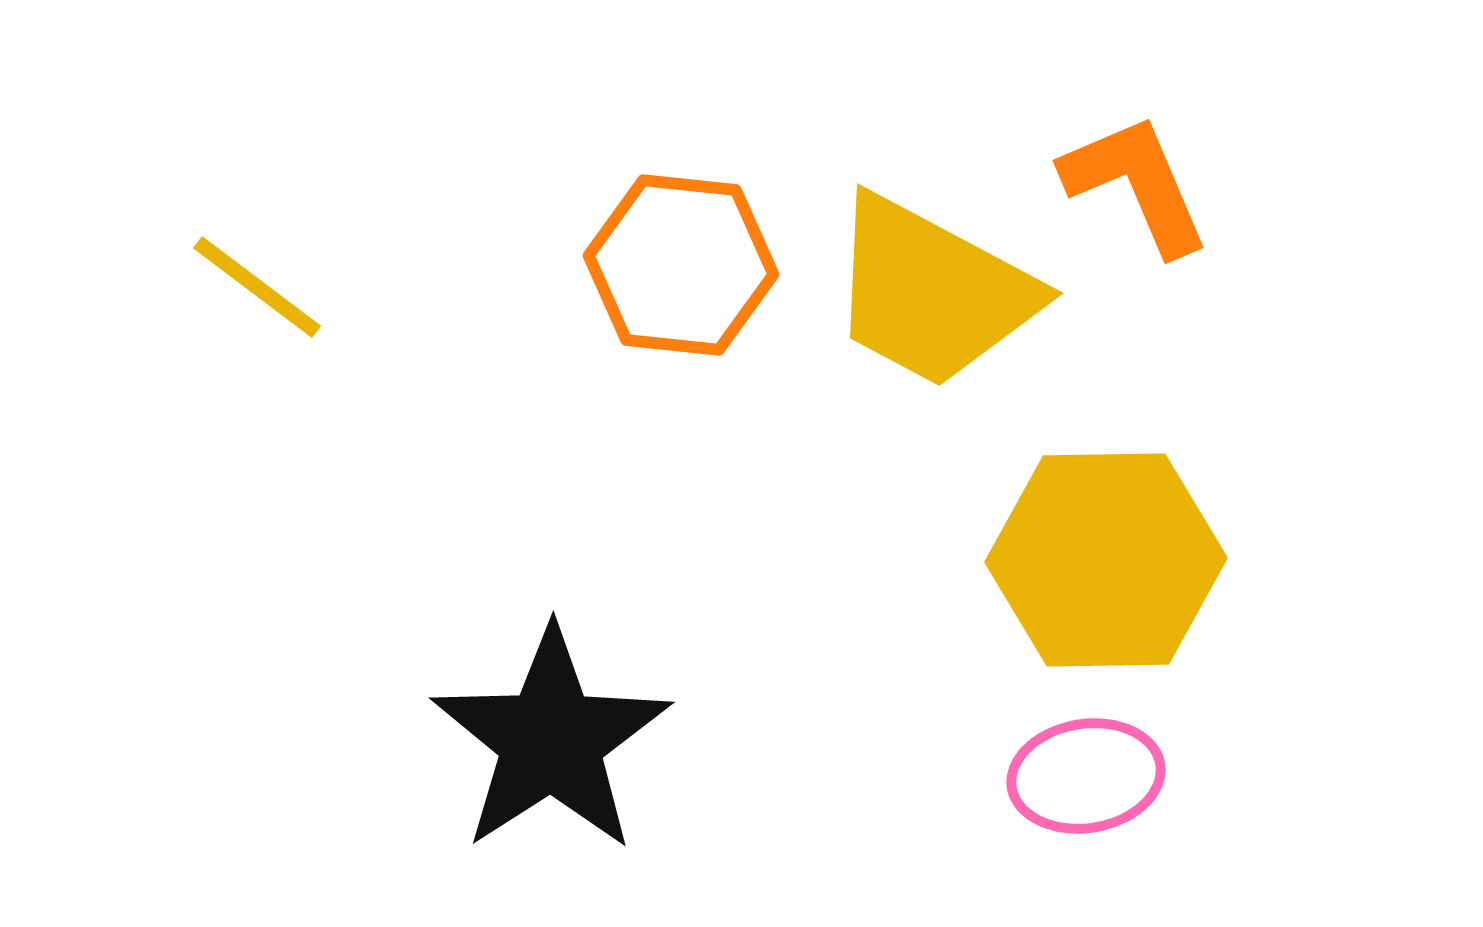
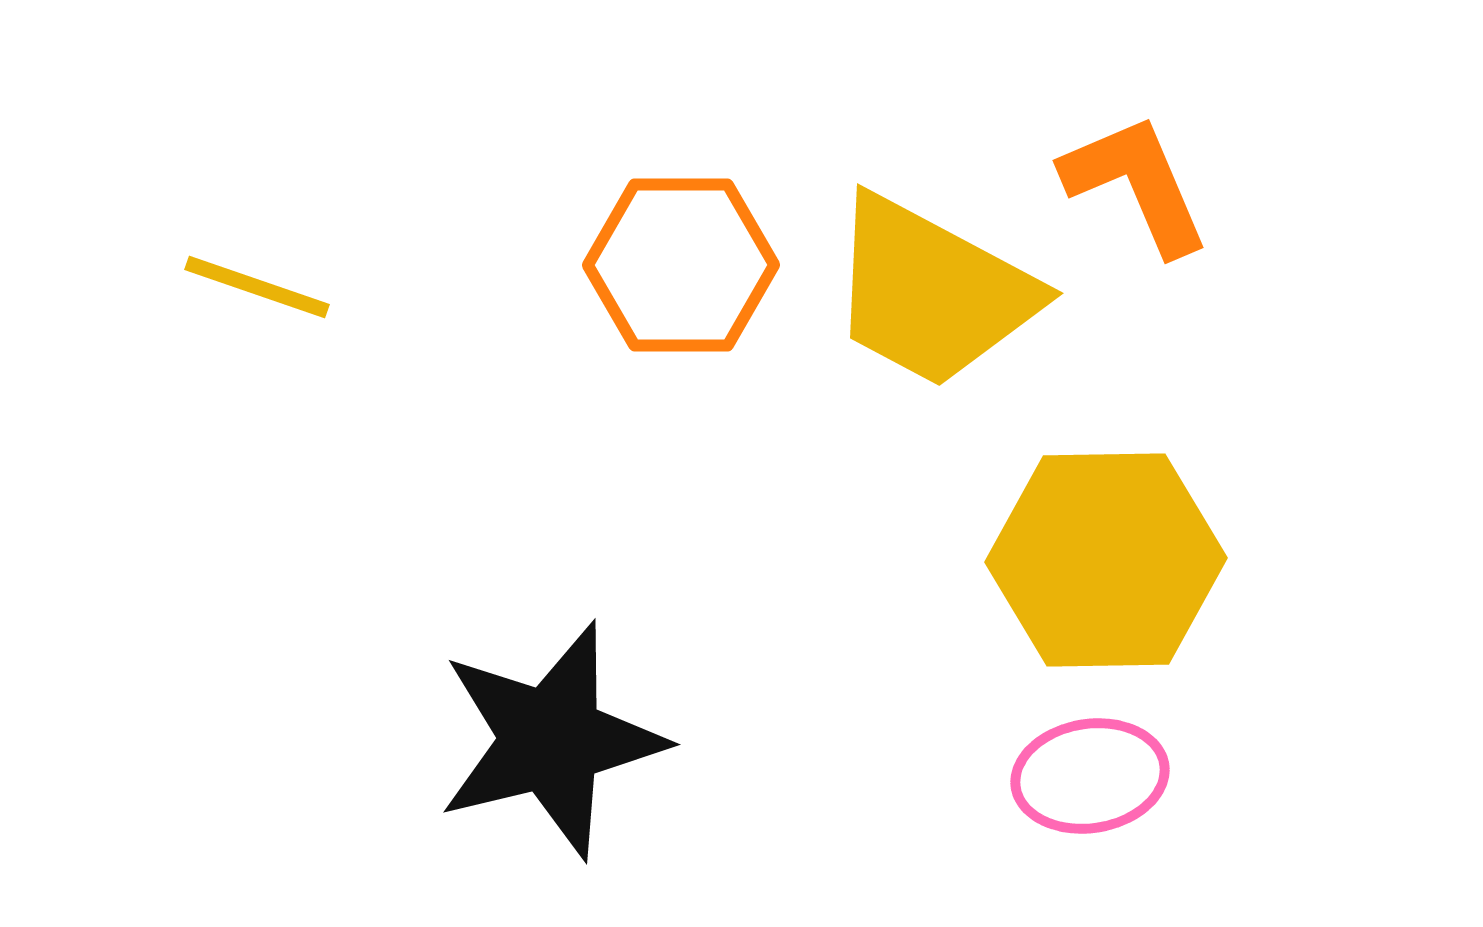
orange hexagon: rotated 6 degrees counterclockwise
yellow line: rotated 18 degrees counterclockwise
black star: rotated 19 degrees clockwise
pink ellipse: moved 4 px right
